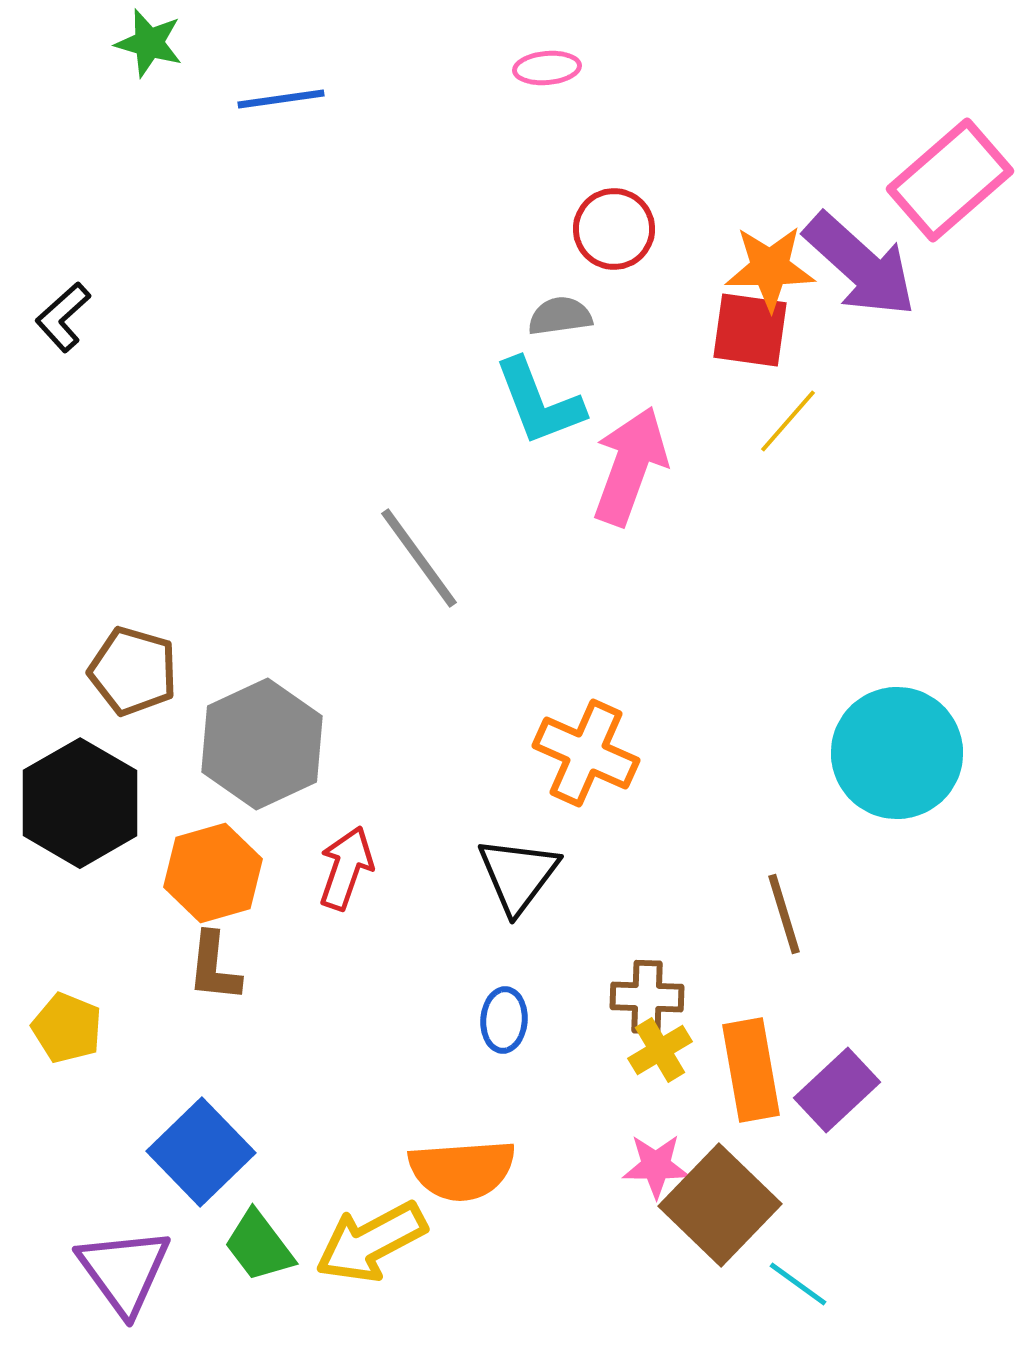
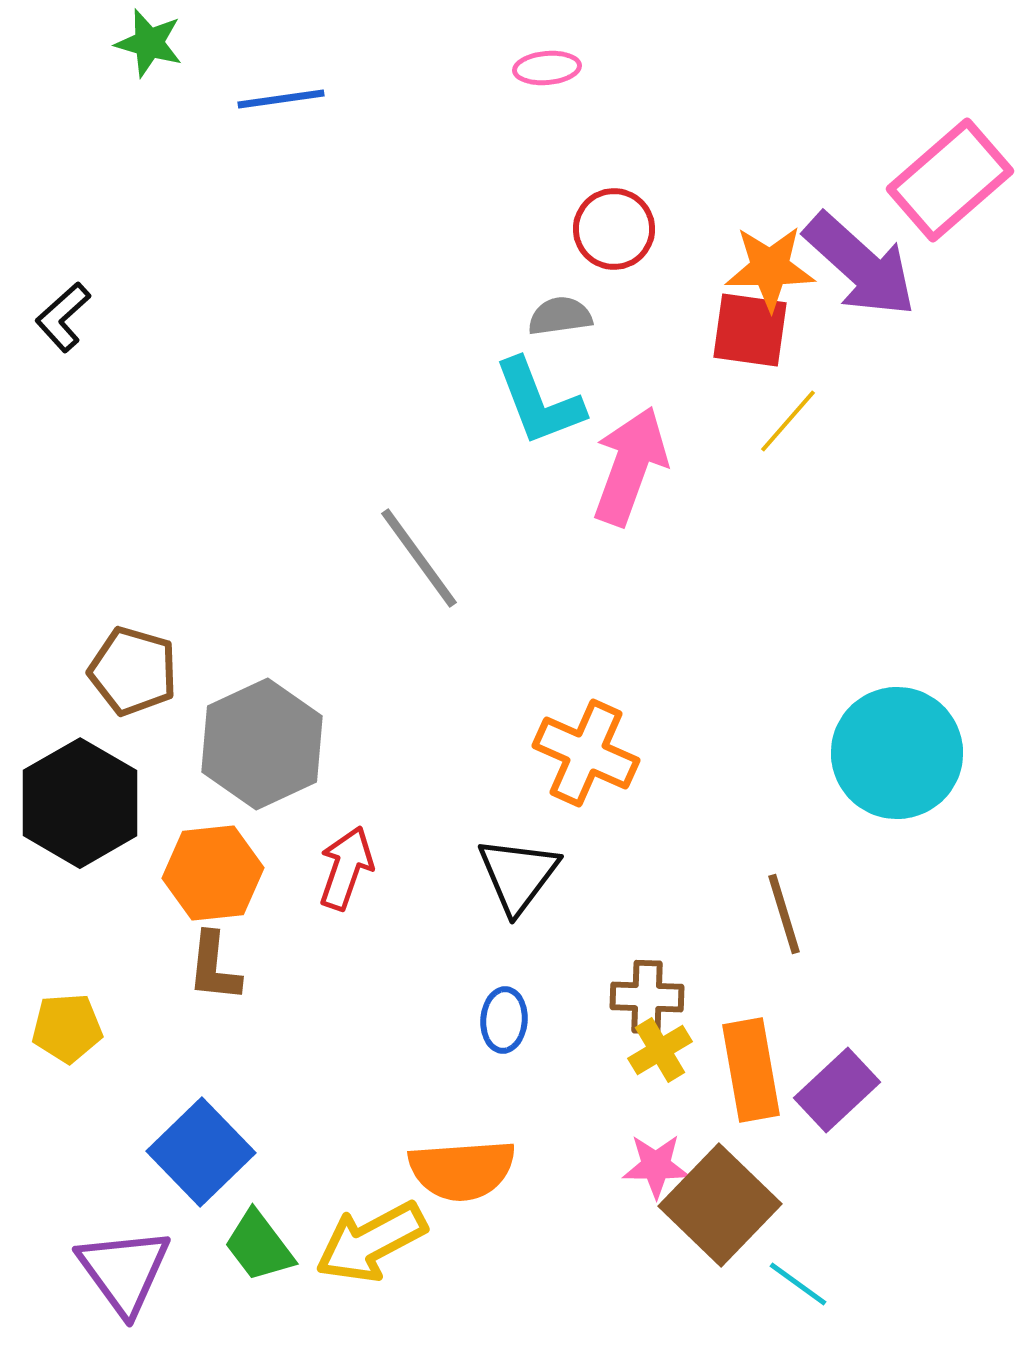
orange hexagon: rotated 10 degrees clockwise
yellow pentagon: rotated 26 degrees counterclockwise
